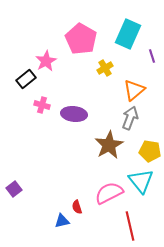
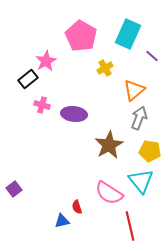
pink pentagon: moved 3 px up
purple line: rotated 32 degrees counterclockwise
black rectangle: moved 2 px right
gray arrow: moved 9 px right
pink semicircle: rotated 120 degrees counterclockwise
